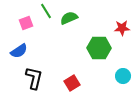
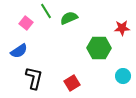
pink square: rotated 32 degrees counterclockwise
